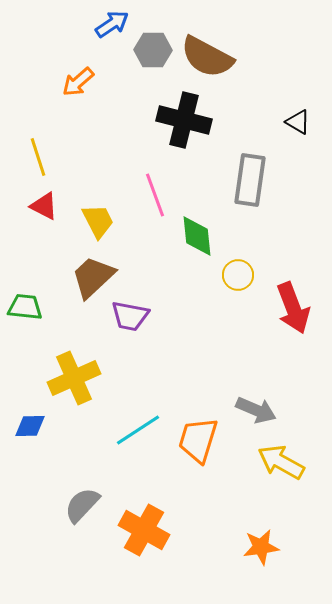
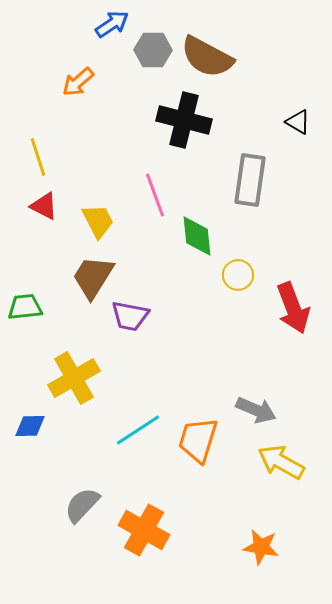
brown trapezoid: rotated 15 degrees counterclockwise
green trapezoid: rotated 12 degrees counterclockwise
yellow cross: rotated 6 degrees counterclockwise
orange star: rotated 18 degrees clockwise
